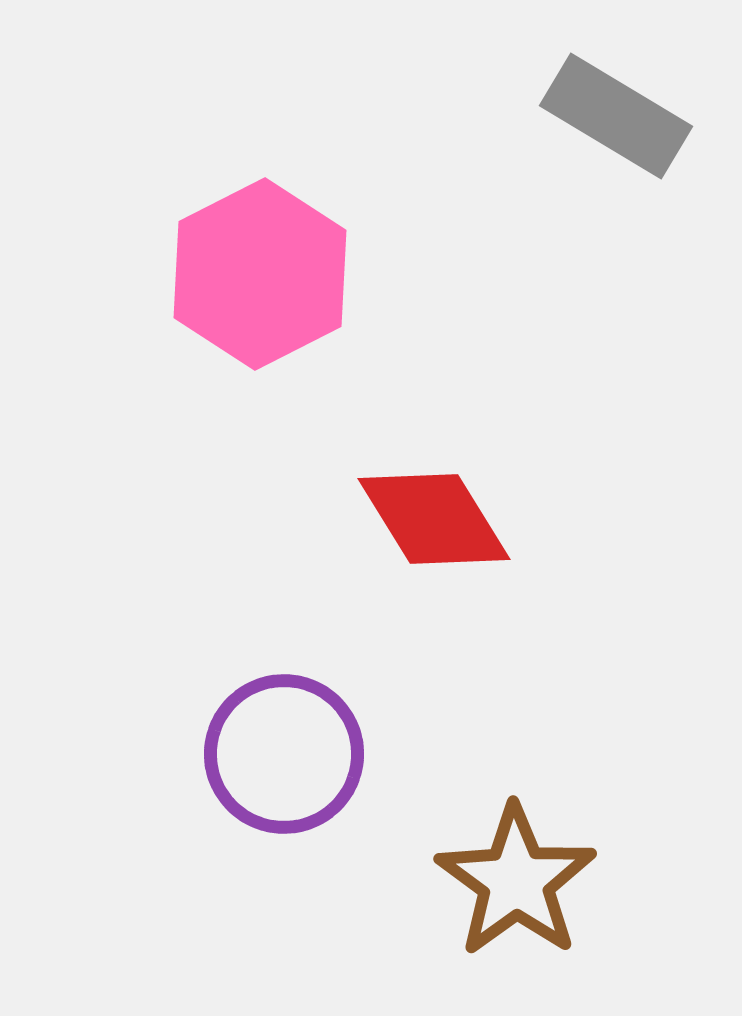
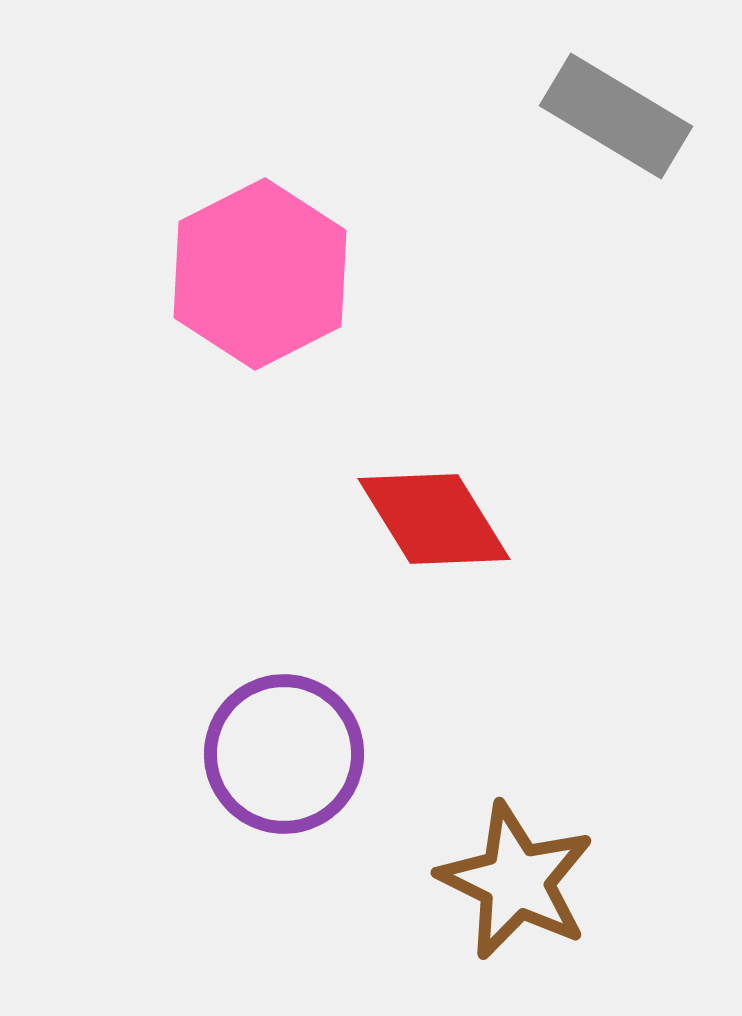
brown star: rotated 10 degrees counterclockwise
